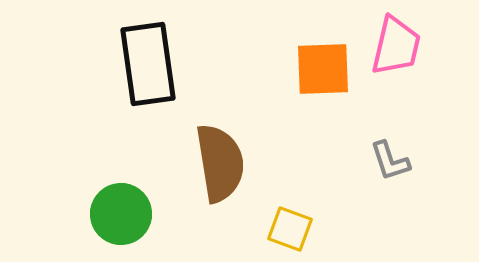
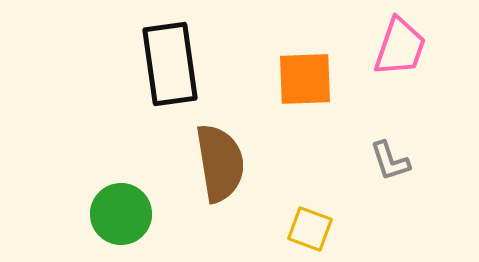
pink trapezoid: moved 4 px right, 1 px down; rotated 6 degrees clockwise
black rectangle: moved 22 px right
orange square: moved 18 px left, 10 px down
yellow square: moved 20 px right
